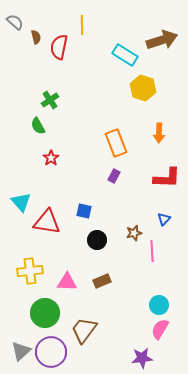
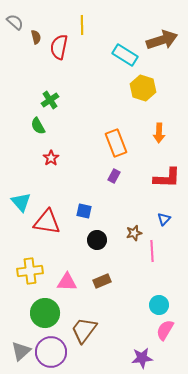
pink semicircle: moved 5 px right, 1 px down
